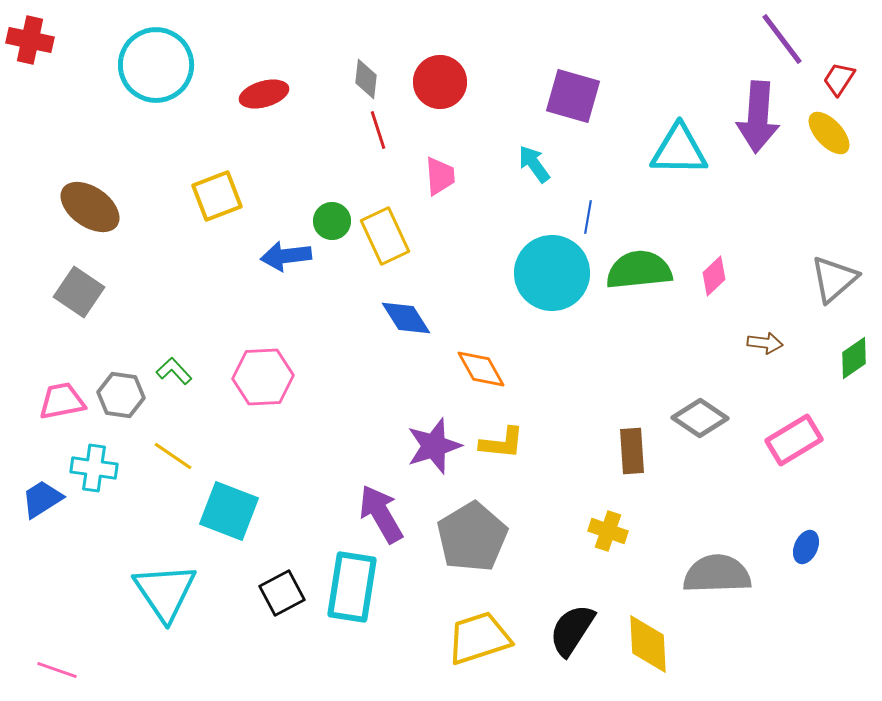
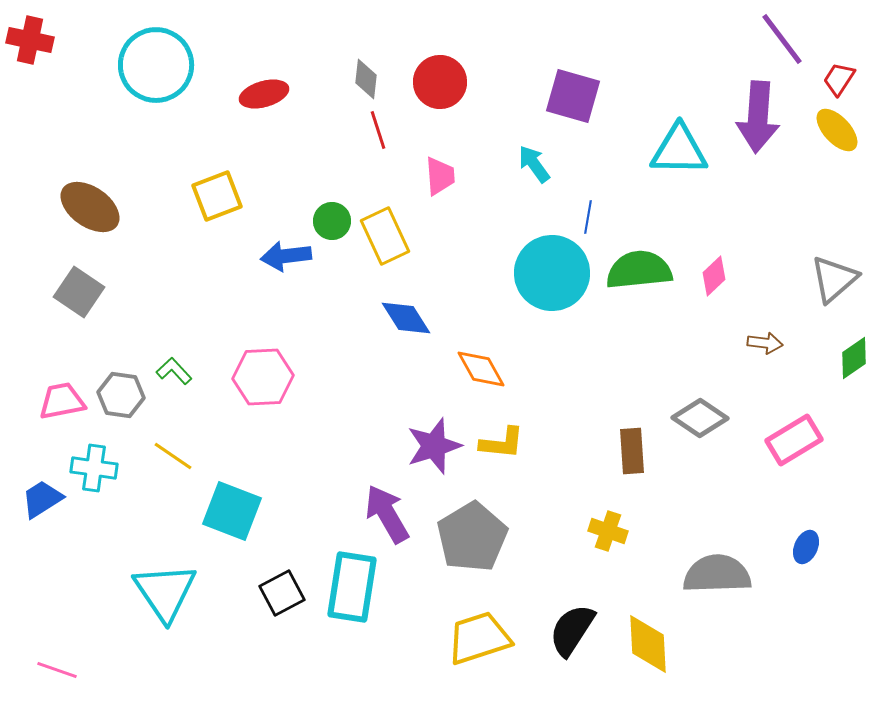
yellow ellipse at (829, 133): moved 8 px right, 3 px up
cyan square at (229, 511): moved 3 px right
purple arrow at (381, 514): moved 6 px right
